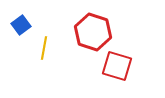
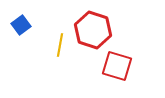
red hexagon: moved 2 px up
yellow line: moved 16 px right, 3 px up
